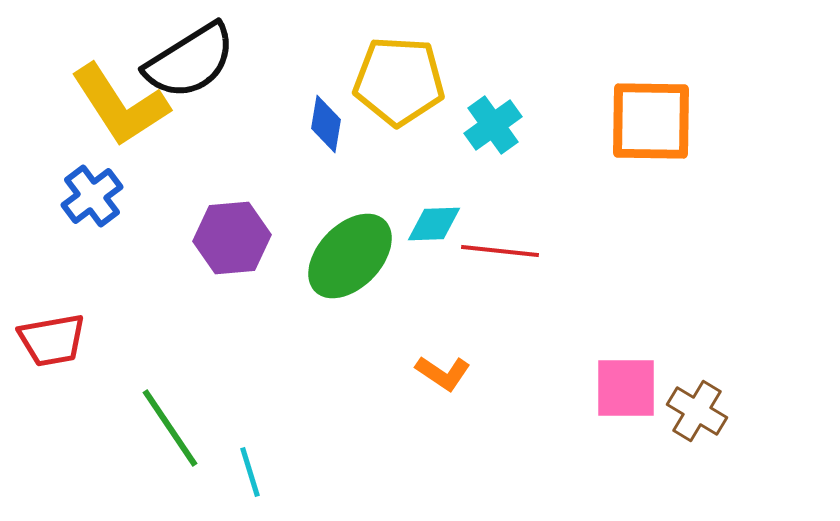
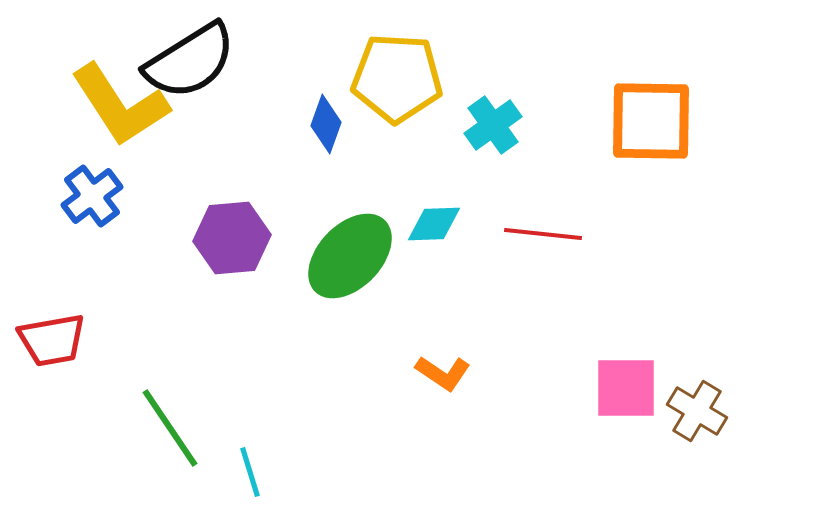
yellow pentagon: moved 2 px left, 3 px up
blue diamond: rotated 10 degrees clockwise
red line: moved 43 px right, 17 px up
